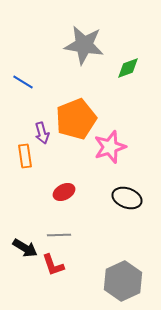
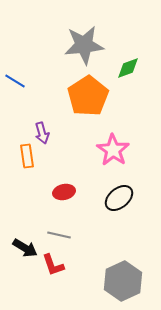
gray star: rotated 15 degrees counterclockwise
blue line: moved 8 px left, 1 px up
orange pentagon: moved 12 px right, 23 px up; rotated 12 degrees counterclockwise
pink star: moved 3 px right, 3 px down; rotated 20 degrees counterclockwise
orange rectangle: moved 2 px right
red ellipse: rotated 15 degrees clockwise
black ellipse: moved 8 px left; rotated 60 degrees counterclockwise
gray line: rotated 15 degrees clockwise
